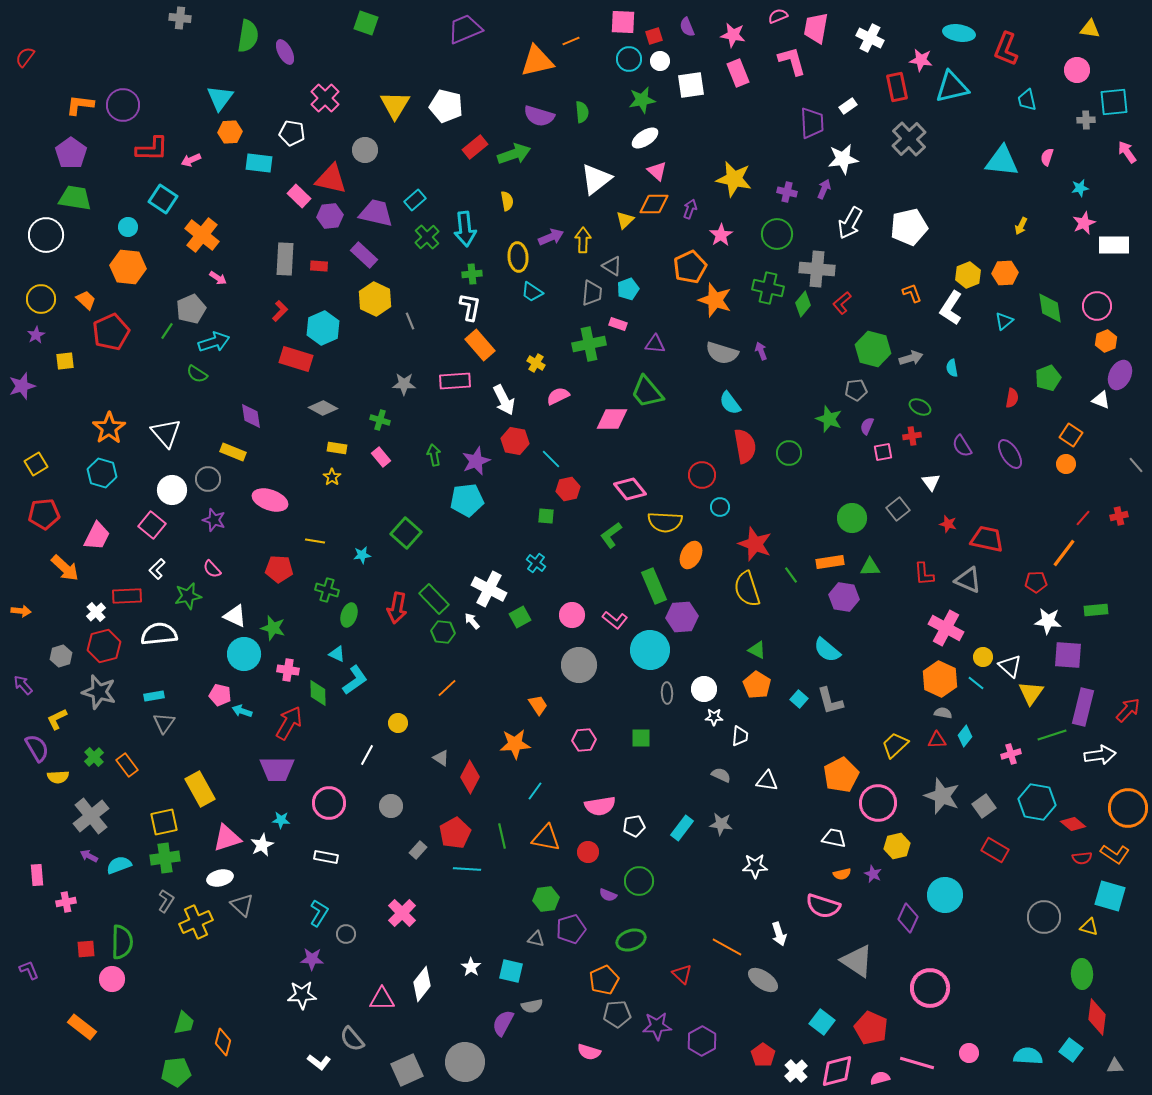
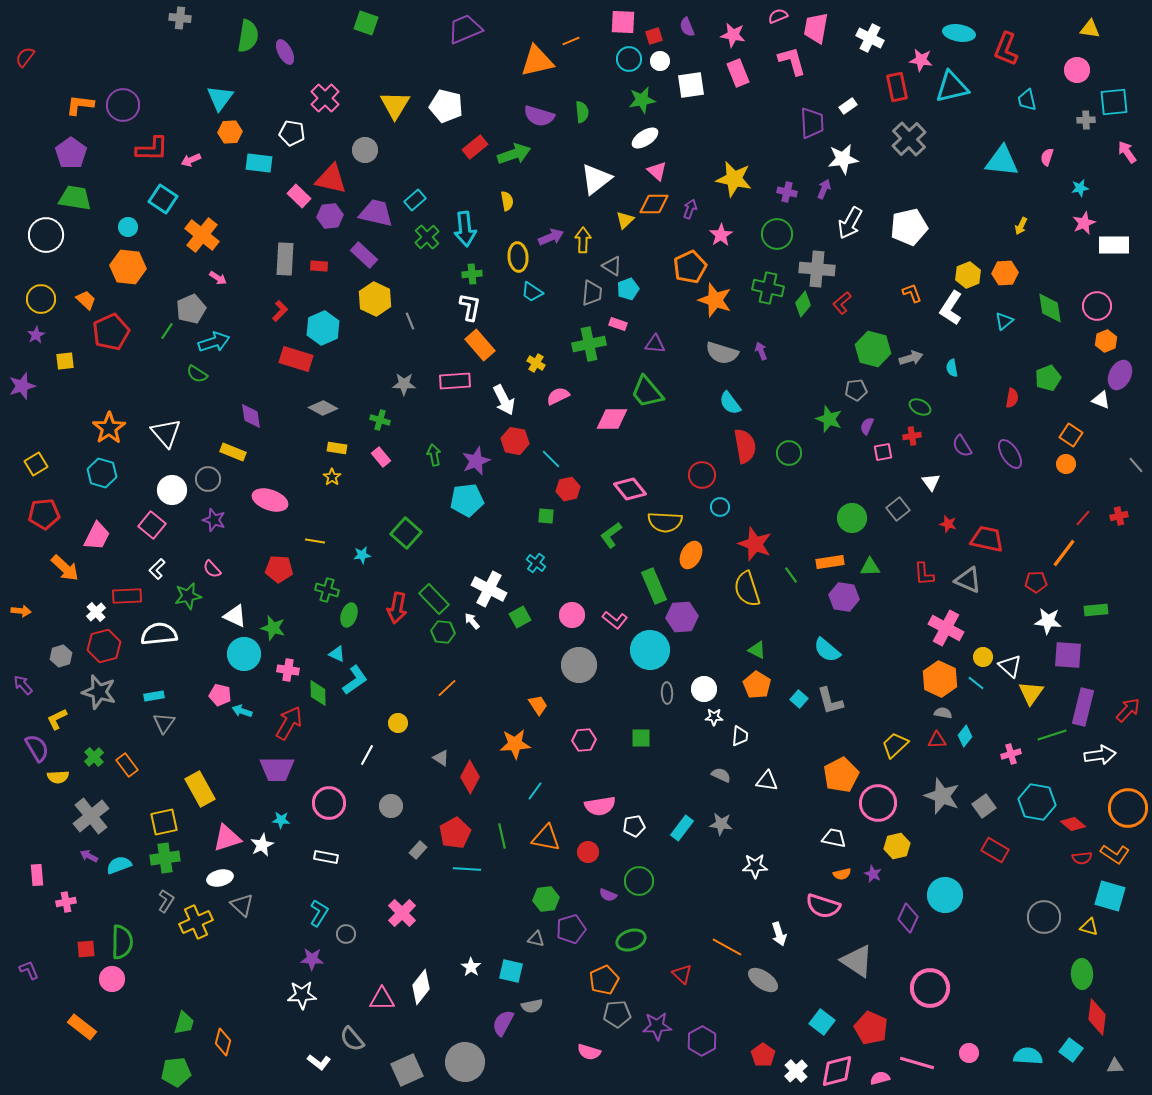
white diamond at (422, 984): moved 1 px left, 3 px down
